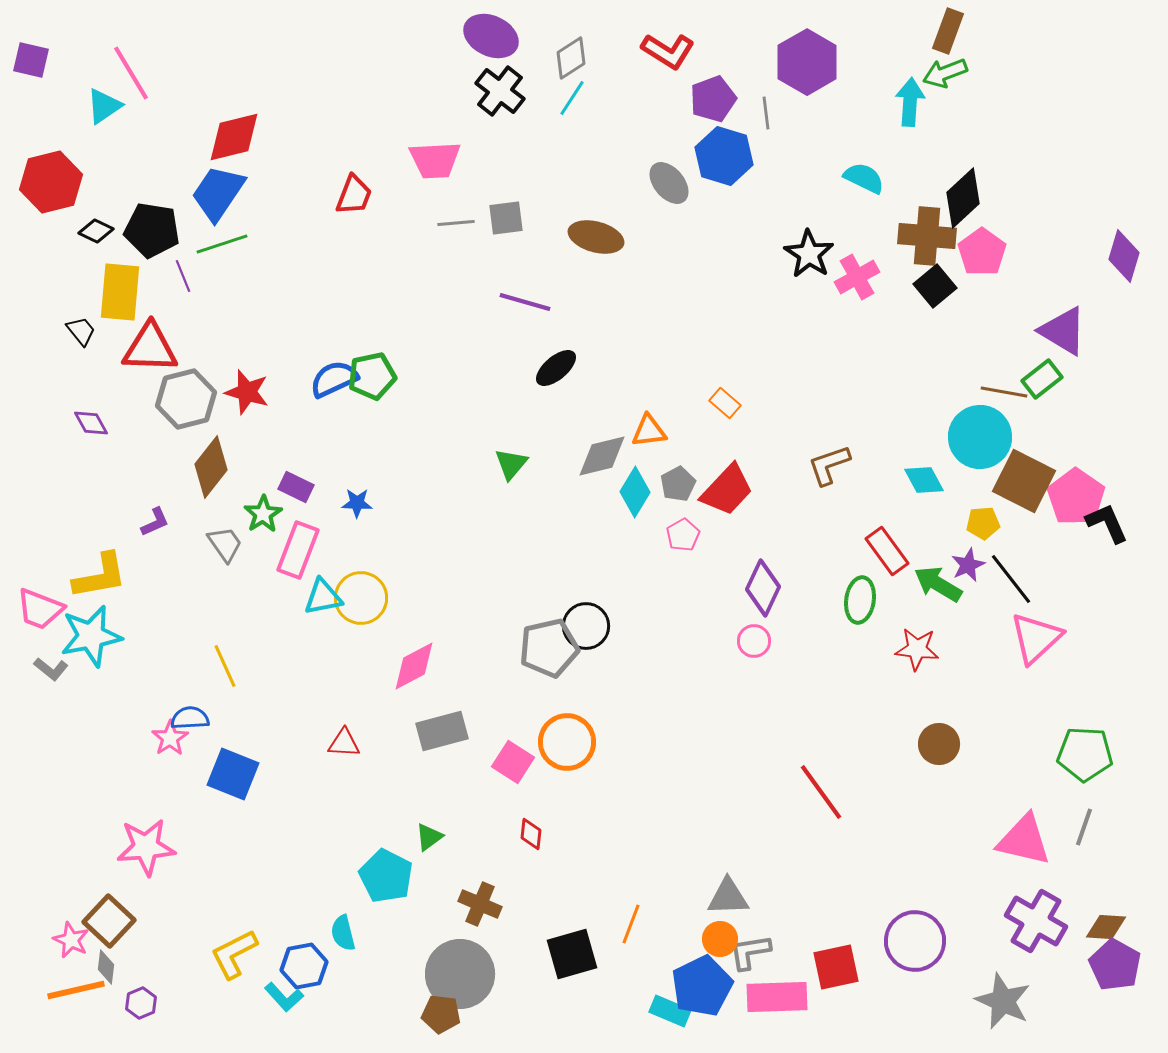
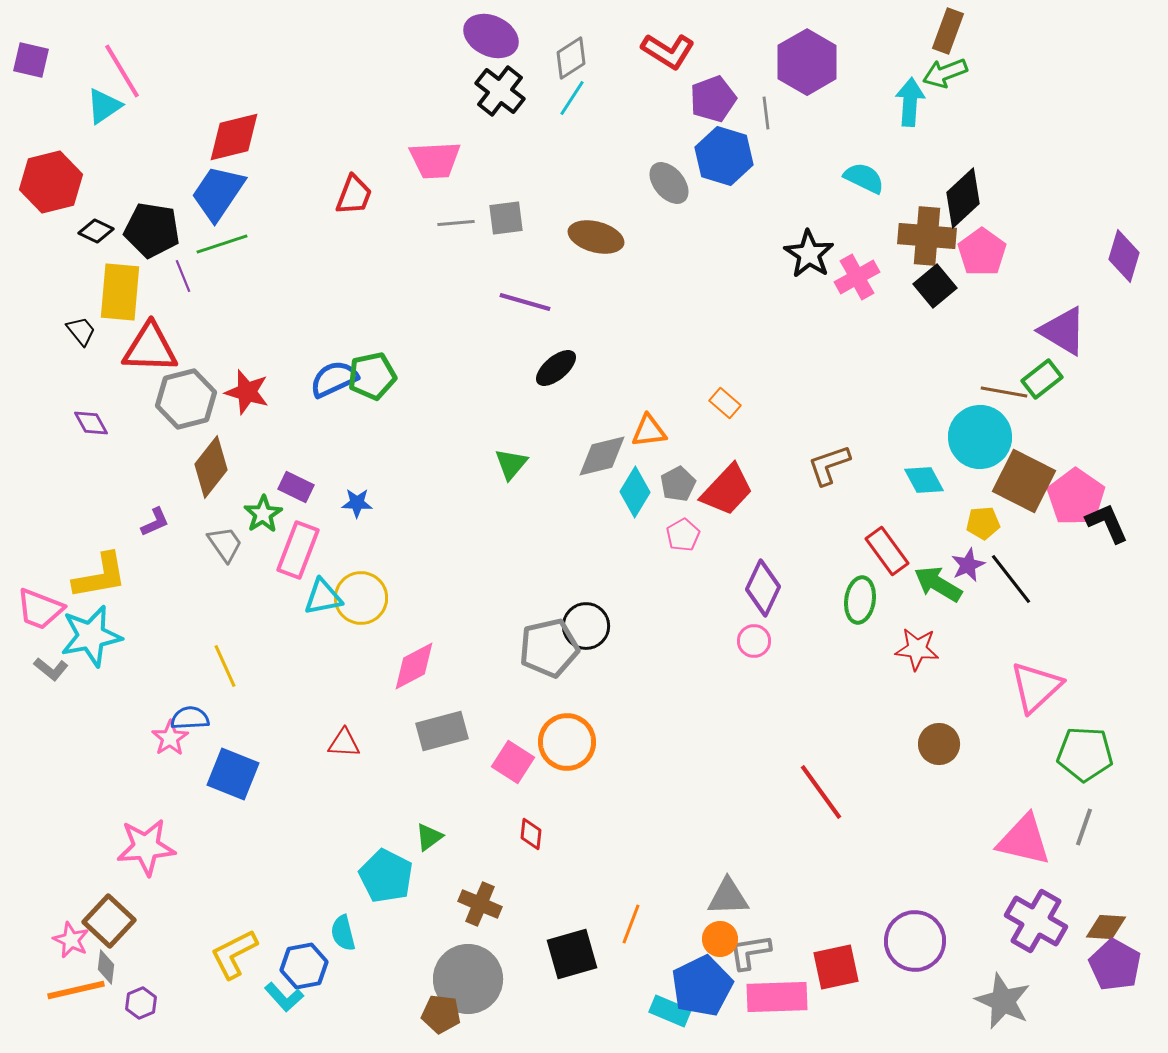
pink line at (131, 73): moved 9 px left, 2 px up
pink triangle at (1036, 638): moved 49 px down
gray circle at (460, 974): moved 8 px right, 5 px down
